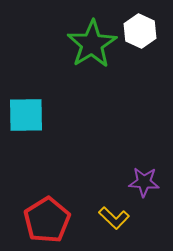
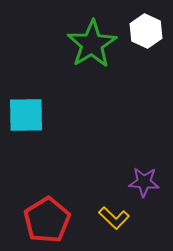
white hexagon: moved 6 px right
